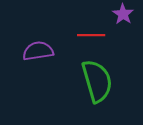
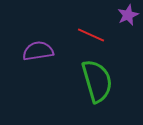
purple star: moved 5 px right, 1 px down; rotated 15 degrees clockwise
red line: rotated 24 degrees clockwise
